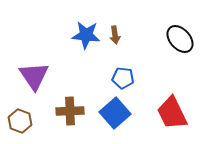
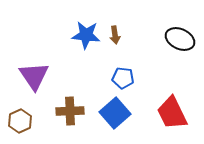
black ellipse: rotated 24 degrees counterclockwise
brown hexagon: rotated 15 degrees clockwise
